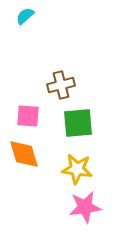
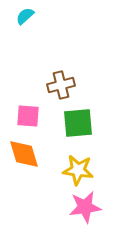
yellow star: moved 1 px right, 1 px down
